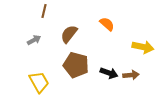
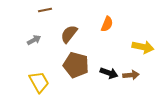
brown line: moved 1 px right, 1 px up; rotated 64 degrees clockwise
orange semicircle: rotated 70 degrees clockwise
